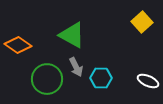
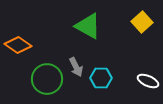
green triangle: moved 16 px right, 9 px up
